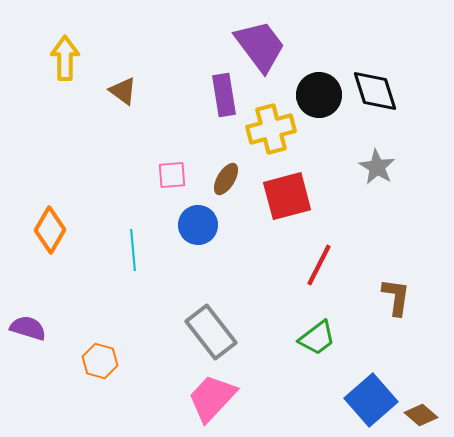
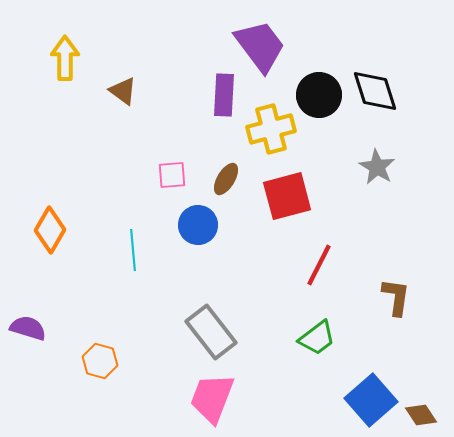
purple rectangle: rotated 12 degrees clockwise
pink trapezoid: rotated 22 degrees counterclockwise
brown diamond: rotated 16 degrees clockwise
